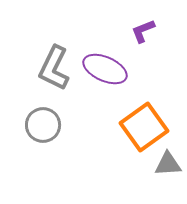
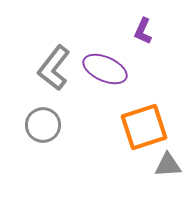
purple L-shape: rotated 44 degrees counterclockwise
gray L-shape: rotated 12 degrees clockwise
orange square: rotated 18 degrees clockwise
gray triangle: moved 1 px down
